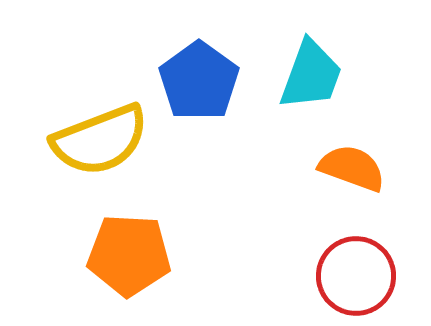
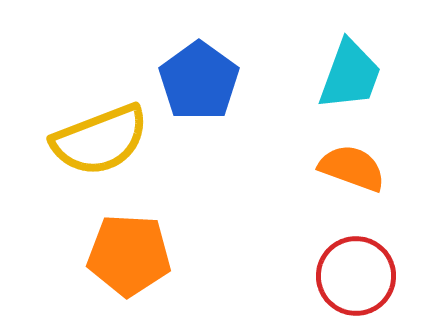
cyan trapezoid: moved 39 px right
